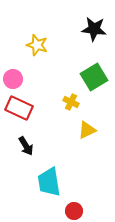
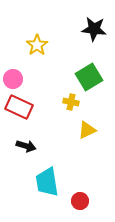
yellow star: rotated 20 degrees clockwise
green square: moved 5 px left
yellow cross: rotated 14 degrees counterclockwise
red rectangle: moved 1 px up
black arrow: rotated 42 degrees counterclockwise
cyan trapezoid: moved 2 px left
red circle: moved 6 px right, 10 px up
